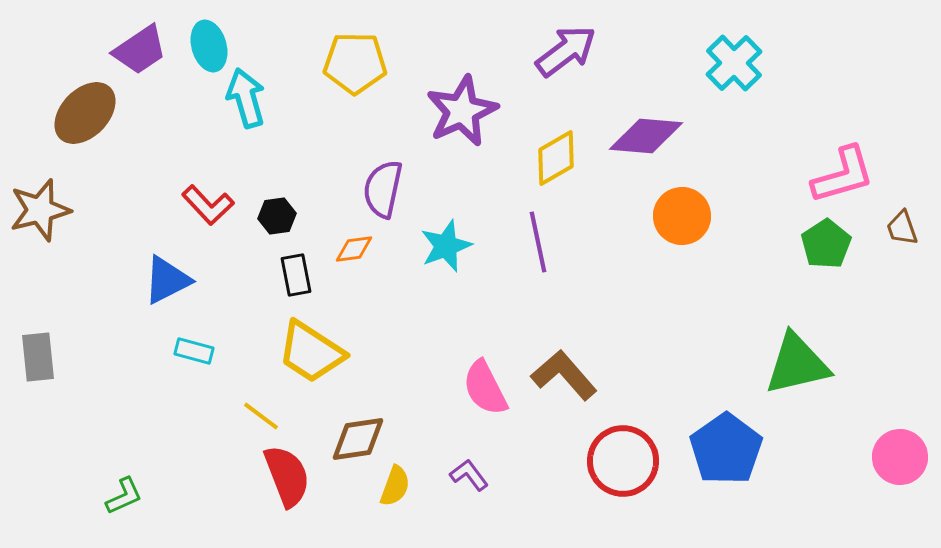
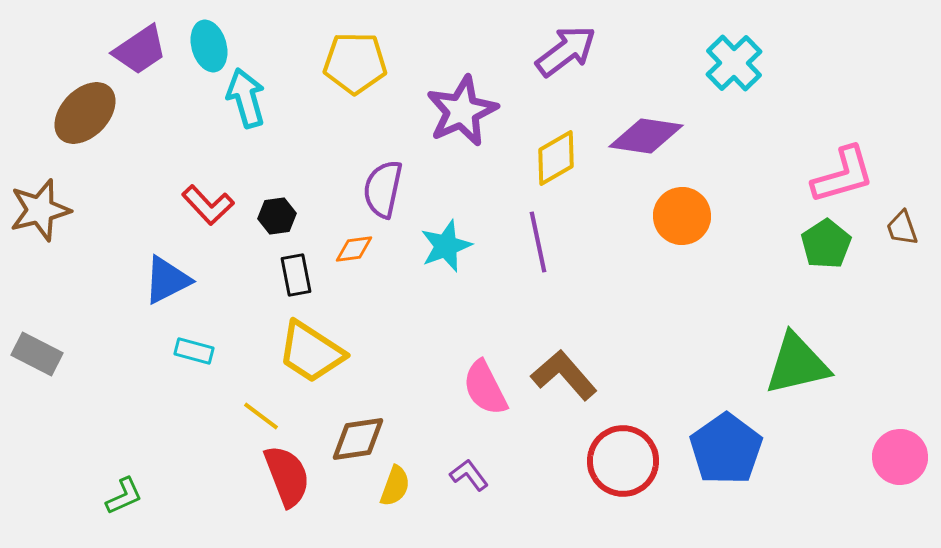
purple diamond: rotated 4 degrees clockwise
gray rectangle: moved 1 px left, 3 px up; rotated 57 degrees counterclockwise
